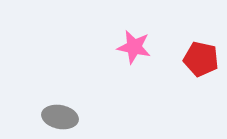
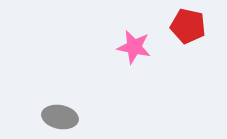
red pentagon: moved 13 px left, 33 px up
